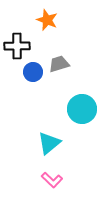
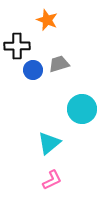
blue circle: moved 2 px up
pink L-shape: rotated 70 degrees counterclockwise
